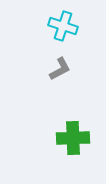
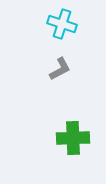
cyan cross: moved 1 px left, 2 px up
